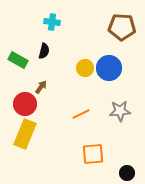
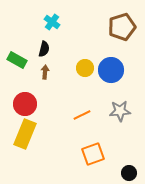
cyan cross: rotated 28 degrees clockwise
brown pentagon: rotated 20 degrees counterclockwise
black semicircle: moved 2 px up
green rectangle: moved 1 px left
blue circle: moved 2 px right, 2 px down
brown arrow: moved 4 px right, 15 px up; rotated 32 degrees counterclockwise
orange line: moved 1 px right, 1 px down
orange square: rotated 15 degrees counterclockwise
black circle: moved 2 px right
